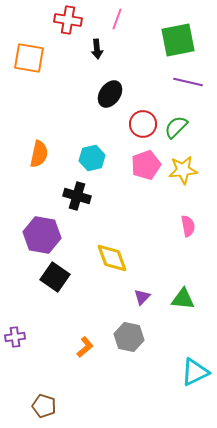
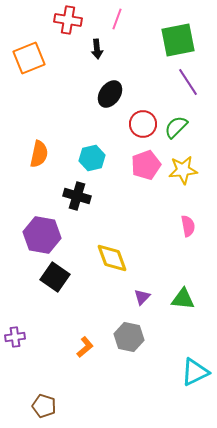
orange square: rotated 32 degrees counterclockwise
purple line: rotated 44 degrees clockwise
